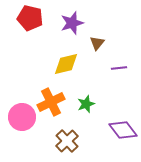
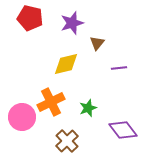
green star: moved 2 px right, 4 px down
